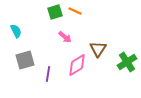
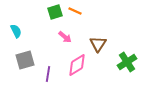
brown triangle: moved 5 px up
